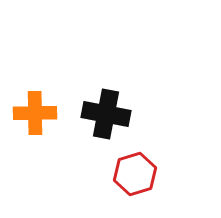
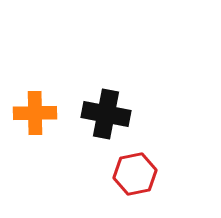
red hexagon: rotated 6 degrees clockwise
